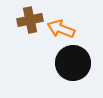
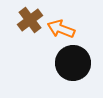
brown cross: rotated 25 degrees counterclockwise
